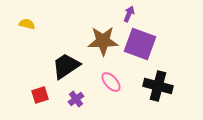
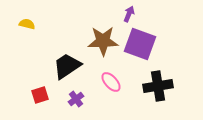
black trapezoid: moved 1 px right
black cross: rotated 24 degrees counterclockwise
